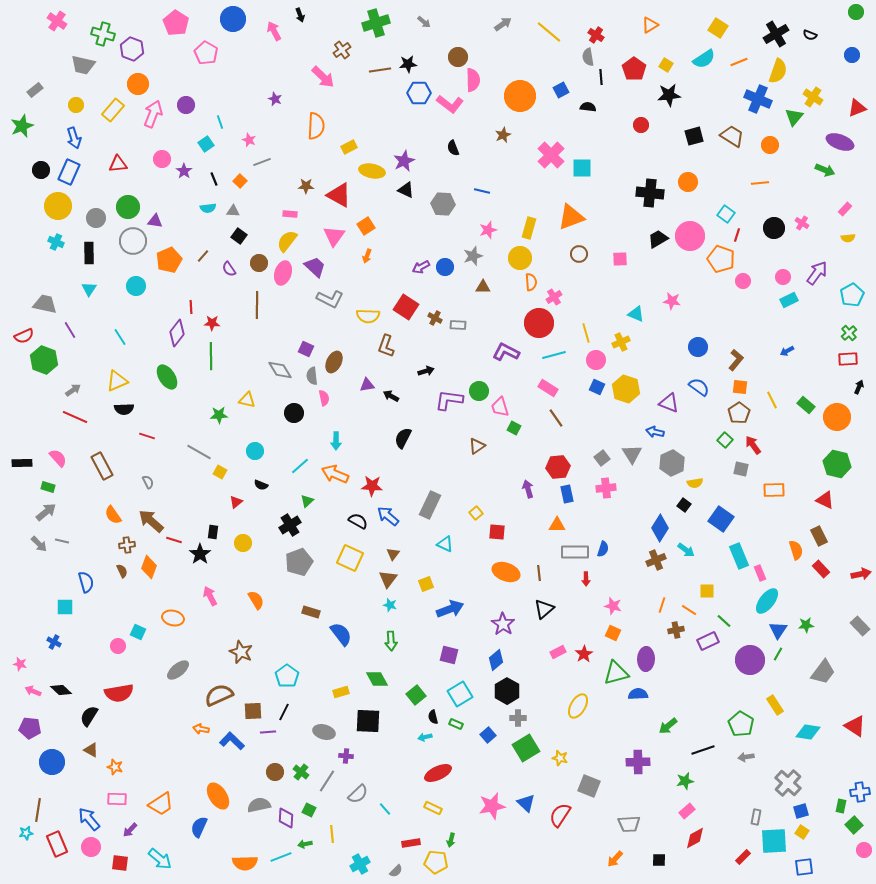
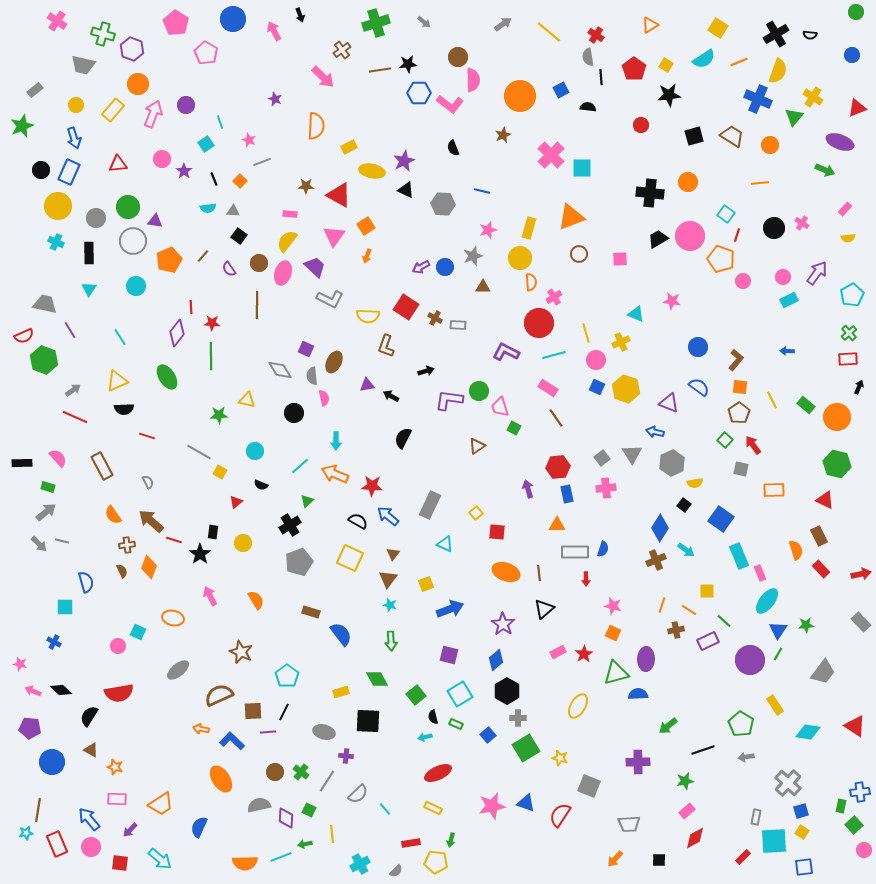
black semicircle at (810, 35): rotated 16 degrees counterclockwise
blue arrow at (787, 351): rotated 32 degrees clockwise
gray rectangle at (860, 626): moved 1 px right, 4 px up
orange ellipse at (218, 796): moved 3 px right, 17 px up
blue triangle at (526, 803): rotated 24 degrees counterclockwise
